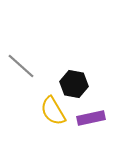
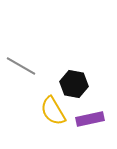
gray line: rotated 12 degrees counterclockwise
purple rectangle: moved 1 px left, 1 px down
